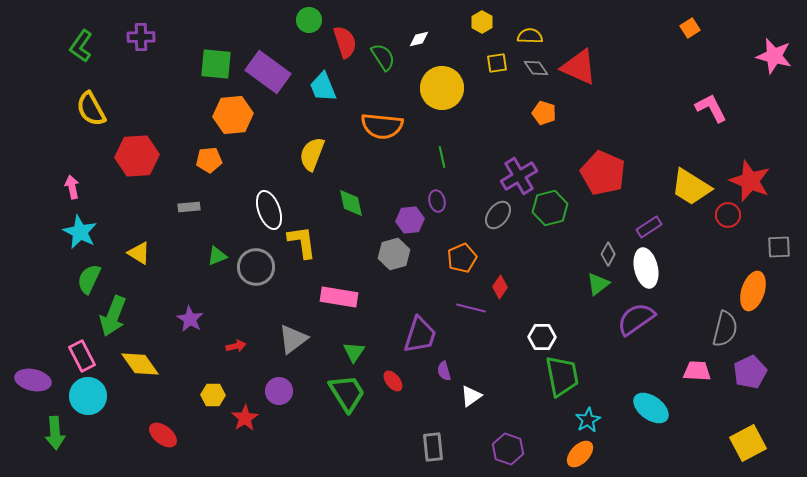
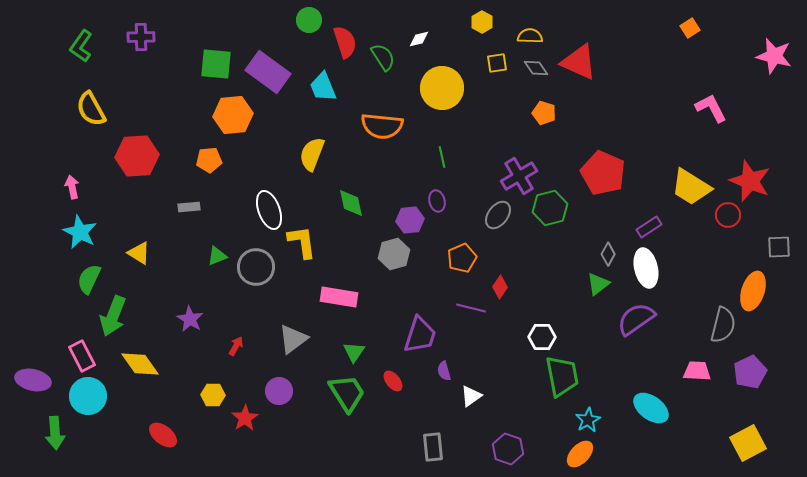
red triangle at (579, 67): moved 5 px up
gray semicircle at (725, 329): moved 2 px left, 4 px up
red arrow at (236, 346): rotated 48 degrees counterclockwise
